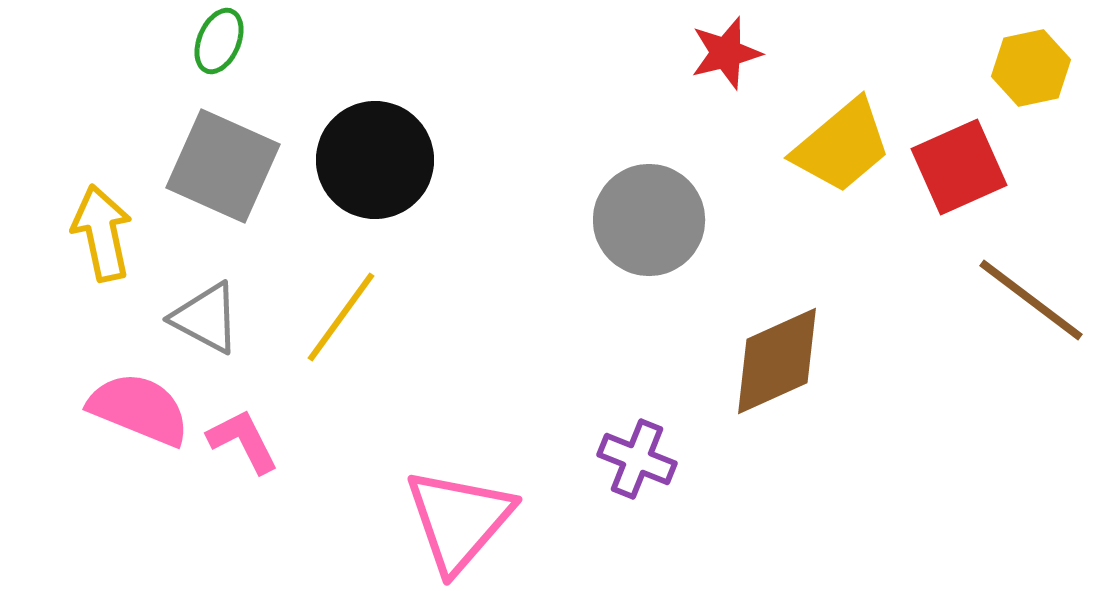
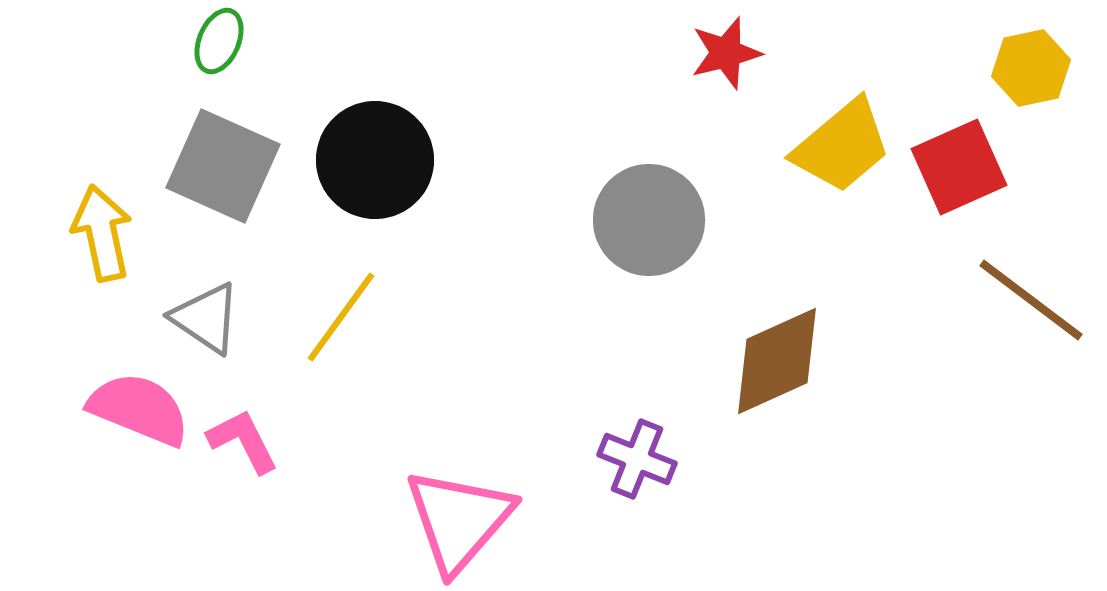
gray triangle: rotated 6 degrees clockwise
